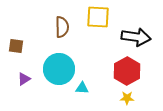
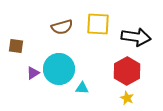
yellow square: moved 7 px down
brown semicircle: rotated 75 degrees clockwise
purple triangle: moved 9 px right, 6 px up
yellow star: rotated 24 degrees clockwise
